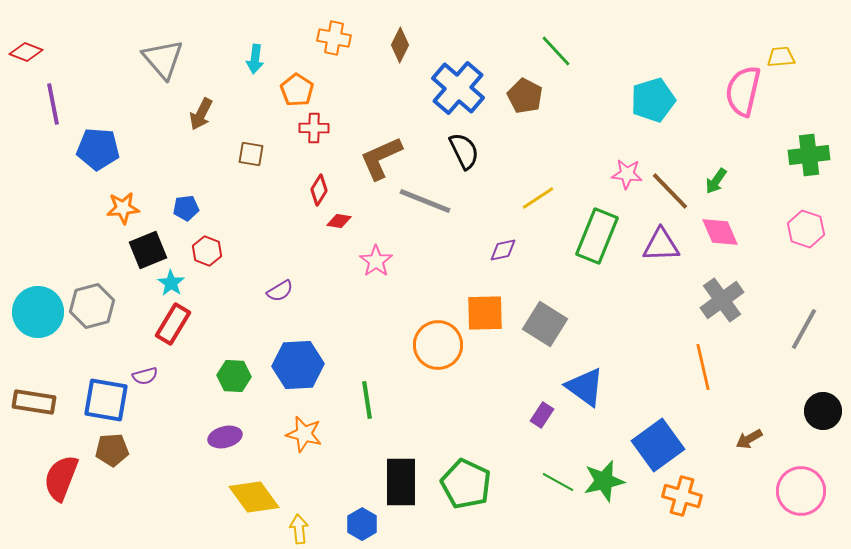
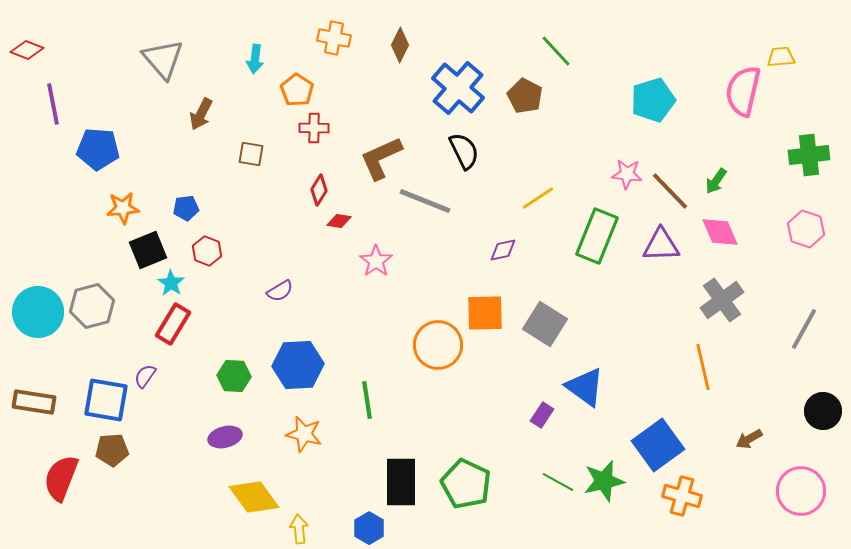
red diamond at (26, 52): moved 1 px right, 2 px up
purple semicircle at (145, 376): rotated 140 degrees clockwise
blue hexagon at (362, 524): moved 7 px right, 4 px down
